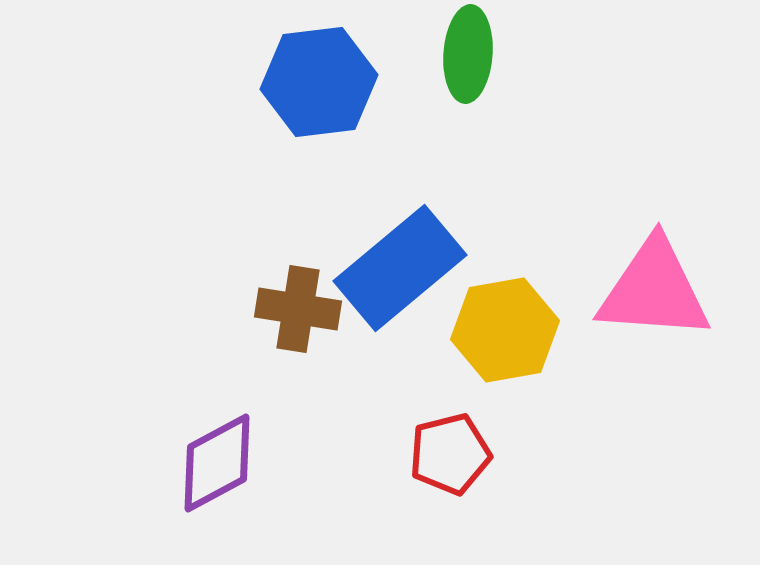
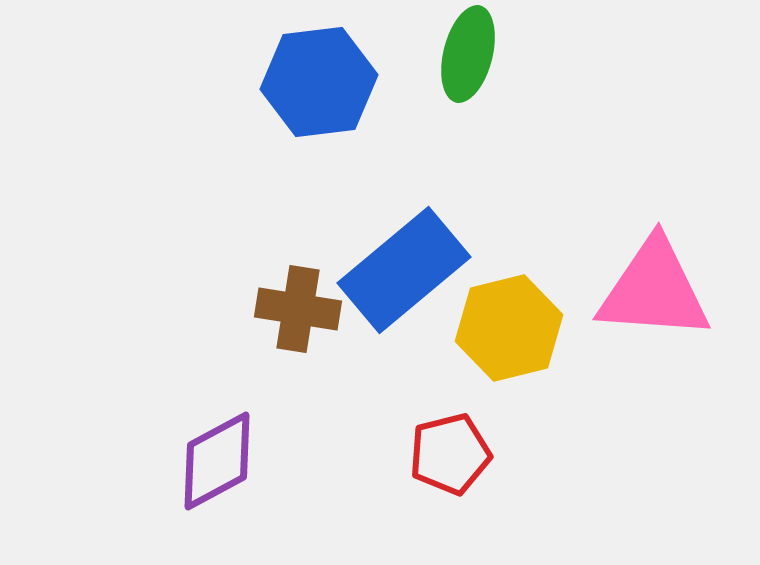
green ellipse: rotated 10 degrees clockwise
blue rectangle: moved 4 px right, 2 px down
yellow hexagon: moved 4 px right, 2 px up; rotated 4 degrees counterclockwise
purple diamond: moved 2 px up
